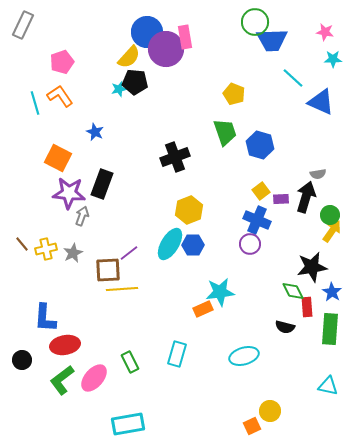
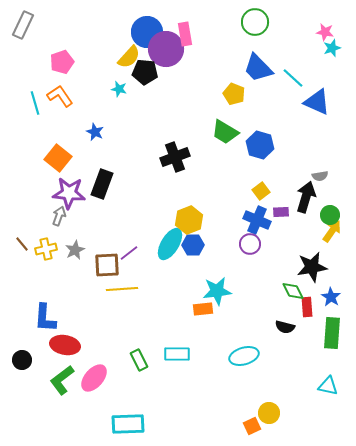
pink rectangle at (185, 37): moved 3 px up
blue trapezoid at (272, 40): moved 14 px left, 28 px down; rotated 48 degrees clockwise
cyan star at (333, 59): moved 1 px left, 11 px up; rotated 18 degrees counterclockwise
black pentagon at (135, 82): moved 10 px right, 10 px up
cyan star at (119, 89): rotated 28 degrees clockwise
blue triangle at (321, 102): moved 4 px left
green trapezoid at (225, 132): rotated 140 degrees clockwise
orange square at (58, 158): rotated 12 degrees clockwise
gray semicircle at (318, 174): moved 2 px right, 2 px down
purple rectangle at (281, 199): moved 13 px down
yellow hexagon at (189, 210): moved 10 px down
gray arrow at (82, 216): moved 23 px left
gray star at (73, 253): moved 2 px right, 3 px up
brown square at (108, 270): moved 1 px left, 5 px up
cyan star at (220, 292): moved 3 px left, 1 px up
blue star at (332, 292): moved 1 px left, 5 px down
orange rectangle at (203, 309): rotated 18 degrees clockwise
green rectangle at (330, 329): moved 2 px right, 4 px down
red ellipse at (65, 345): rotated 20 degrees clockwise
cyan rectangle at (177, 354): rotated 75 degrees clockwise
green rectangle at (130, 362): moved 9 px right, 2 px up
yellow circle at (270, 411): moved 1 px left, 2 px down
cyan rectangle at (128, 424): rotated 8 degrees clockwise
